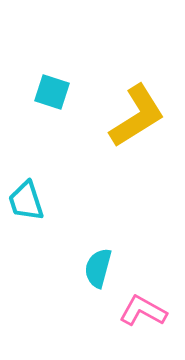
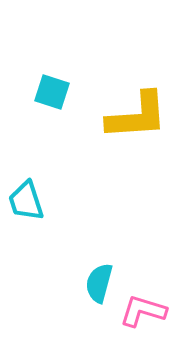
yellow L-shape: rotated 28 degrees clockwise
cyan semicircle: moved 1 px right, 15 px down
pink L-shape: rotated 12 degrees counterclockwise
